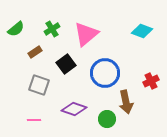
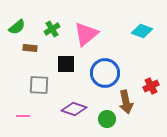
green semicircle: moved 1 px right, 2 px up
brown rectangle: moved 5 px left, 4 px up; rotated 40 degrees clockwise
black square: rotated 36 degrees clockwise
red cross: moved 5 px down
gray square: rotated 15 degrees counterclockwise
pink line: moved 11 px left, 4 px up
